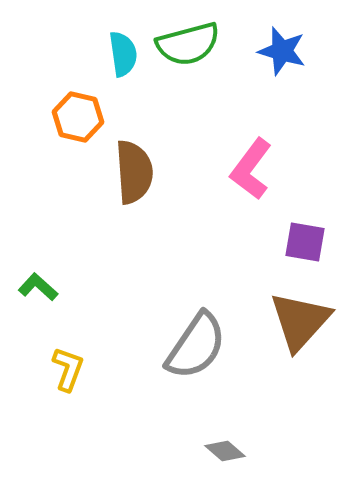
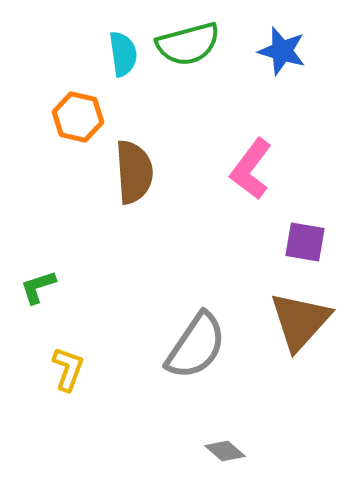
green L-shape: rotated 60 degrees counterclockwise
